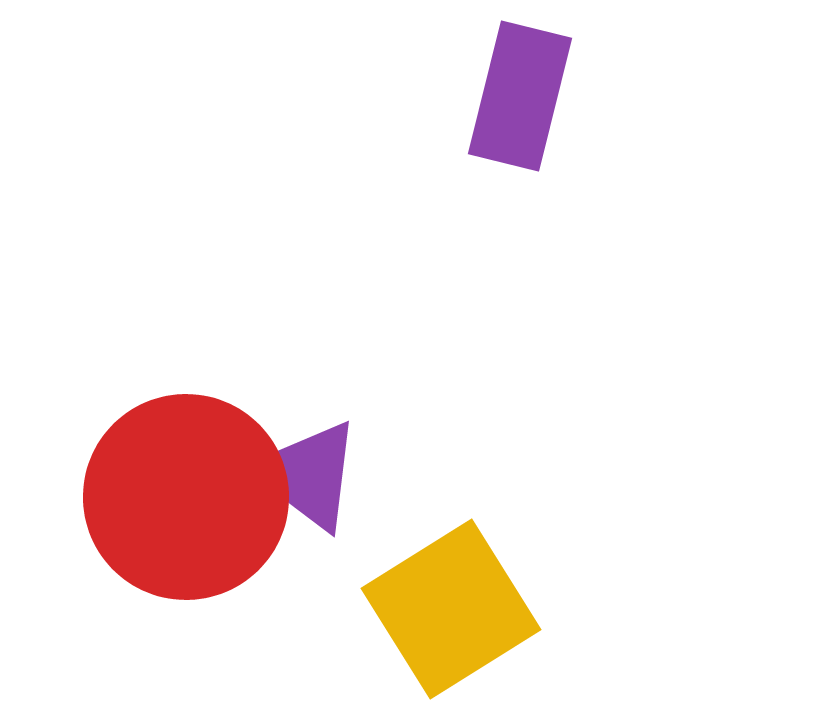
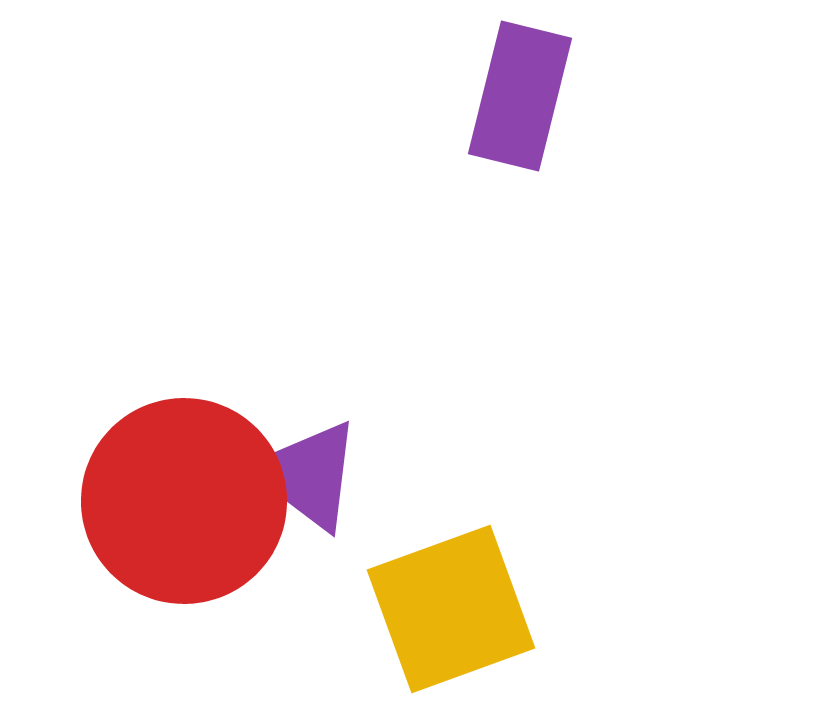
red circle: moved 2 px left, 4 px down
yellow square: rotated 12 degrees clockwise
